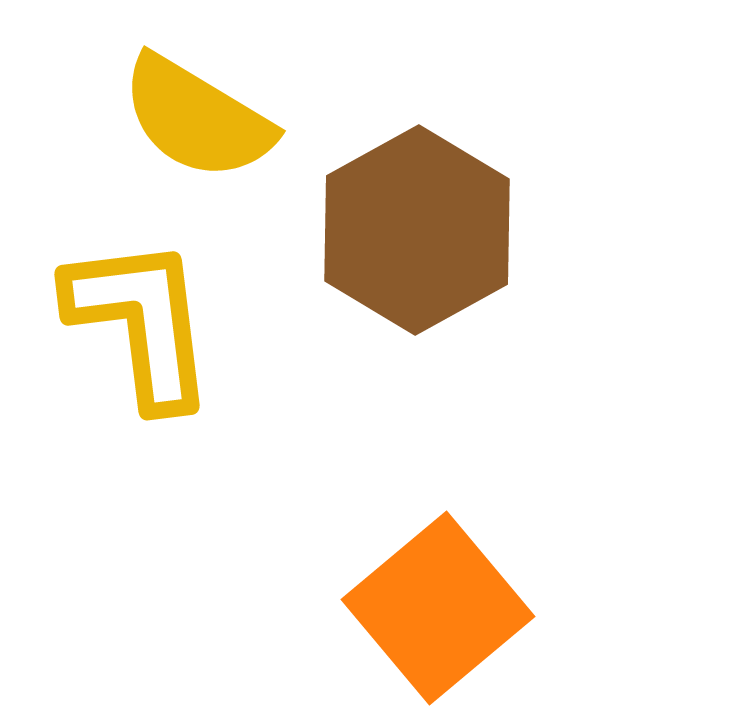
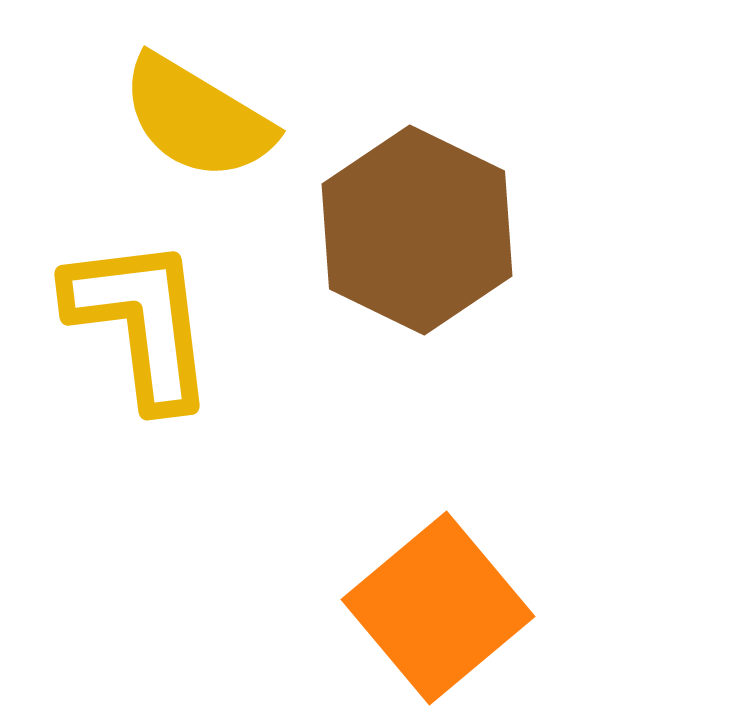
brown hexagon: rotated 5 degrees counterclockwise
